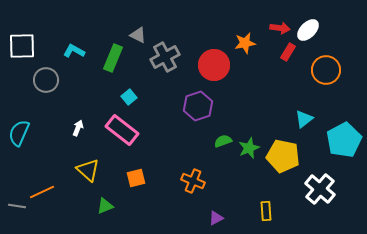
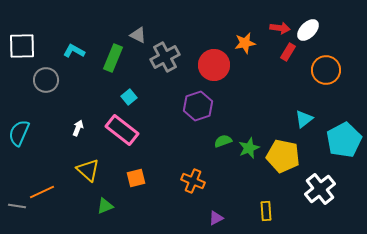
white cross: rotated 12 degrees clockwise
